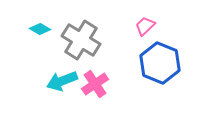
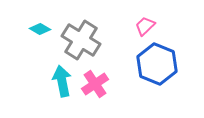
blue hexagon: moved 3 px left, 1 px down
cyan arrow: rotated 100 degrees clockwise
